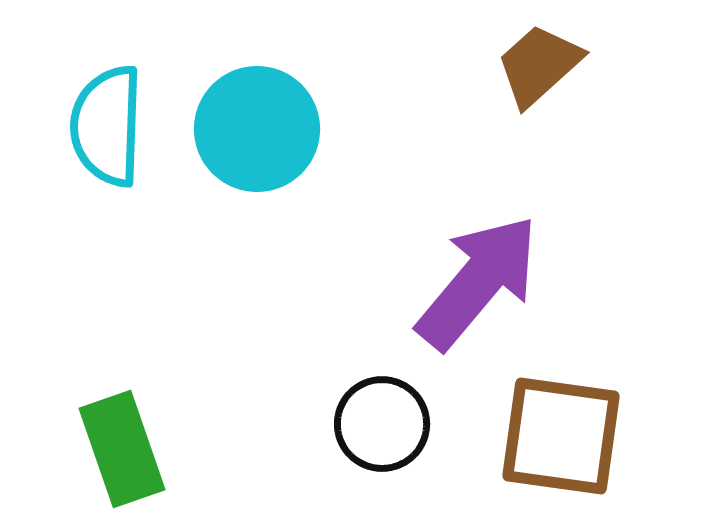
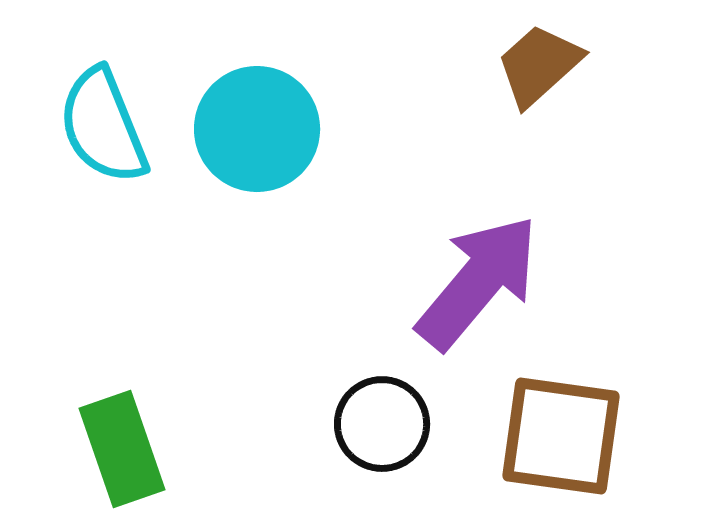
cyan semicircle: moved 4 px left; rotated 24 degrees counterclockwise
